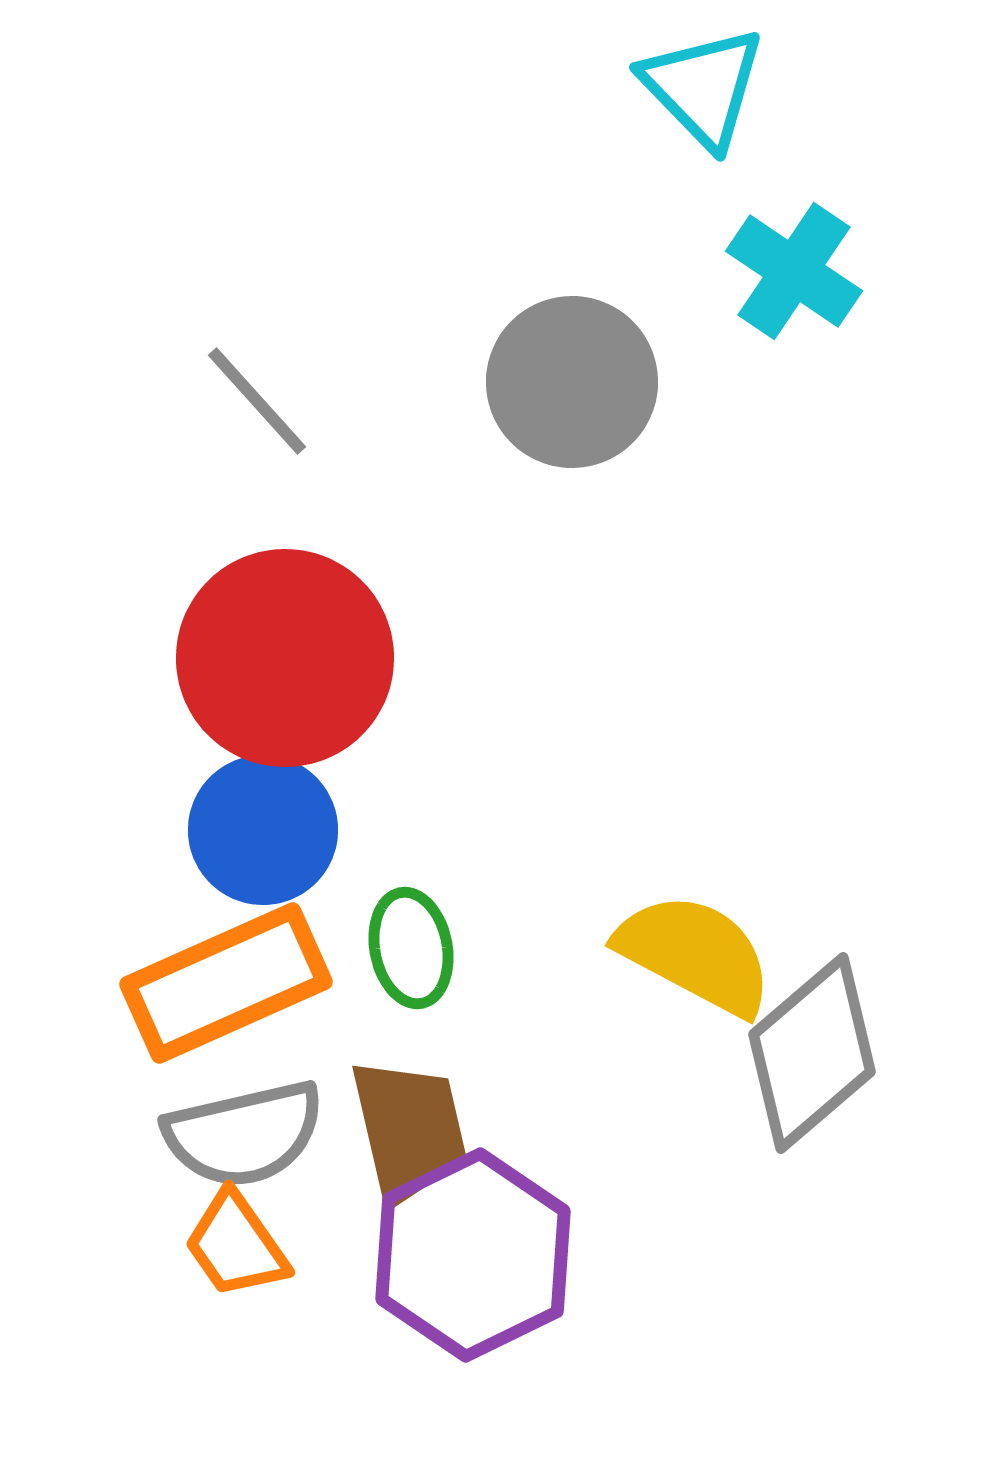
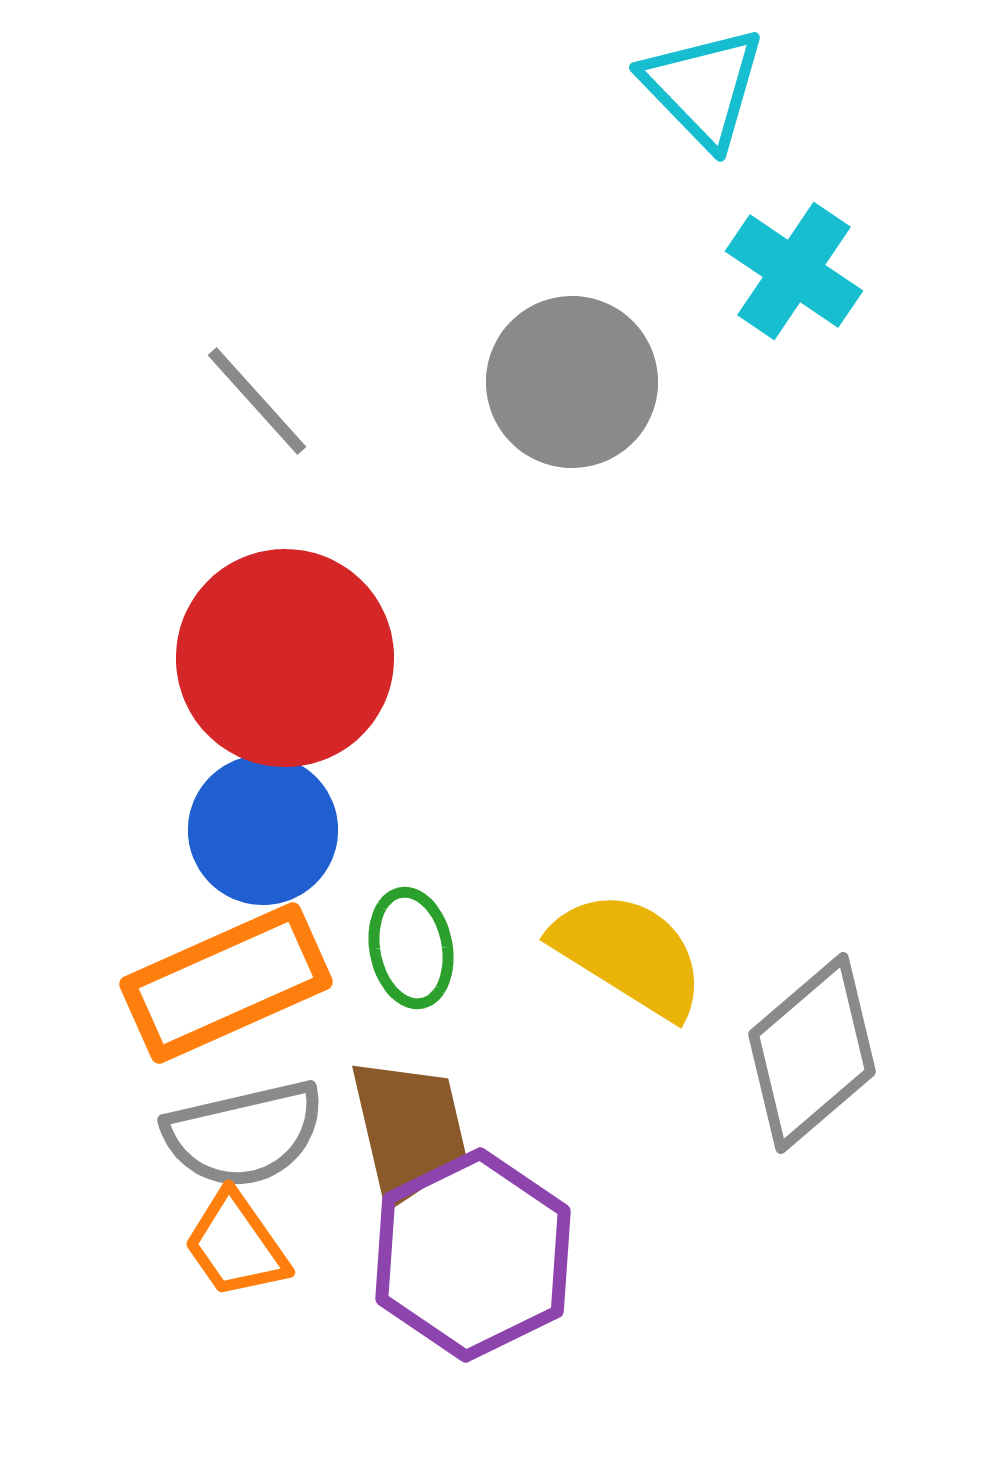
yellow semicircle: moved 66 px left; rotated 4 degrees clockwise
